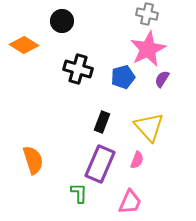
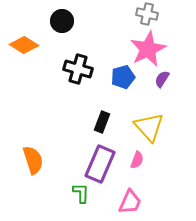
green L-shape: moved 2 px right
